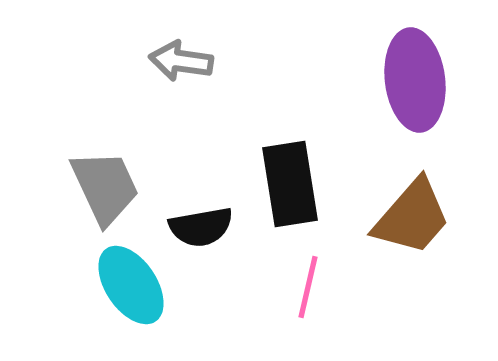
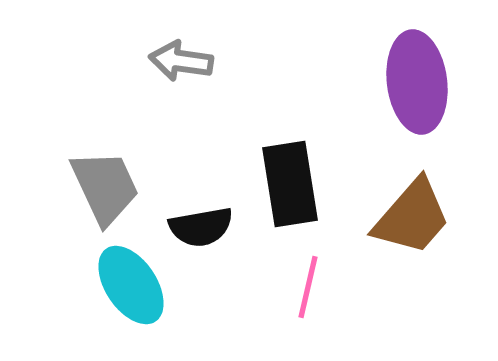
purple ellipse: moved 2 px right, 2 px down
